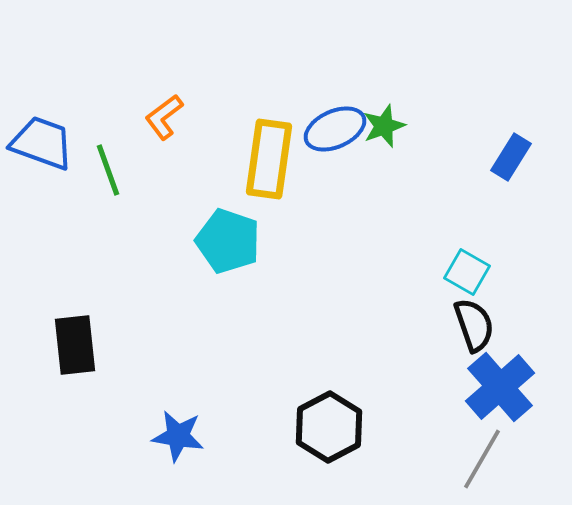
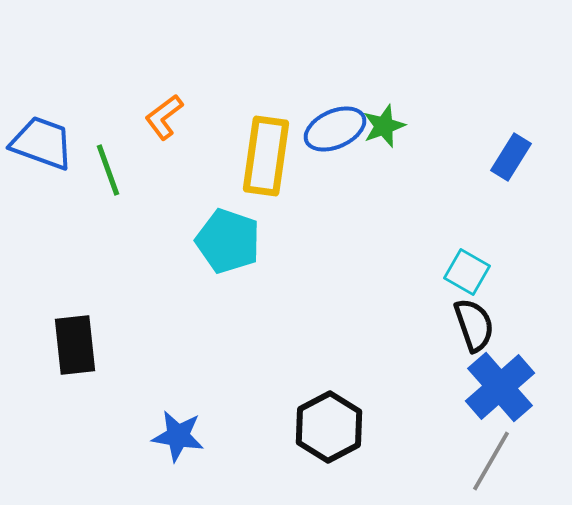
yellow rectangle: moved 3 px left, 3 px up
gray line: moved 9 px right, 2 px down
